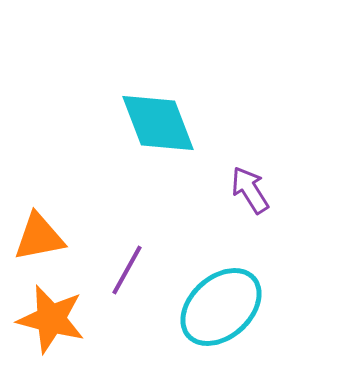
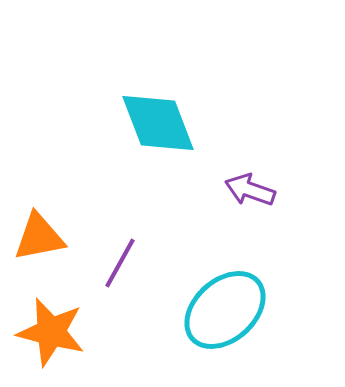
purple arrow: rotated 39 degrees counterclockwise
purple line: moved 7 px left, 7 px up
cyan ellipse: moved 4 px right, 3 px down
orange star: moved 13 px down
